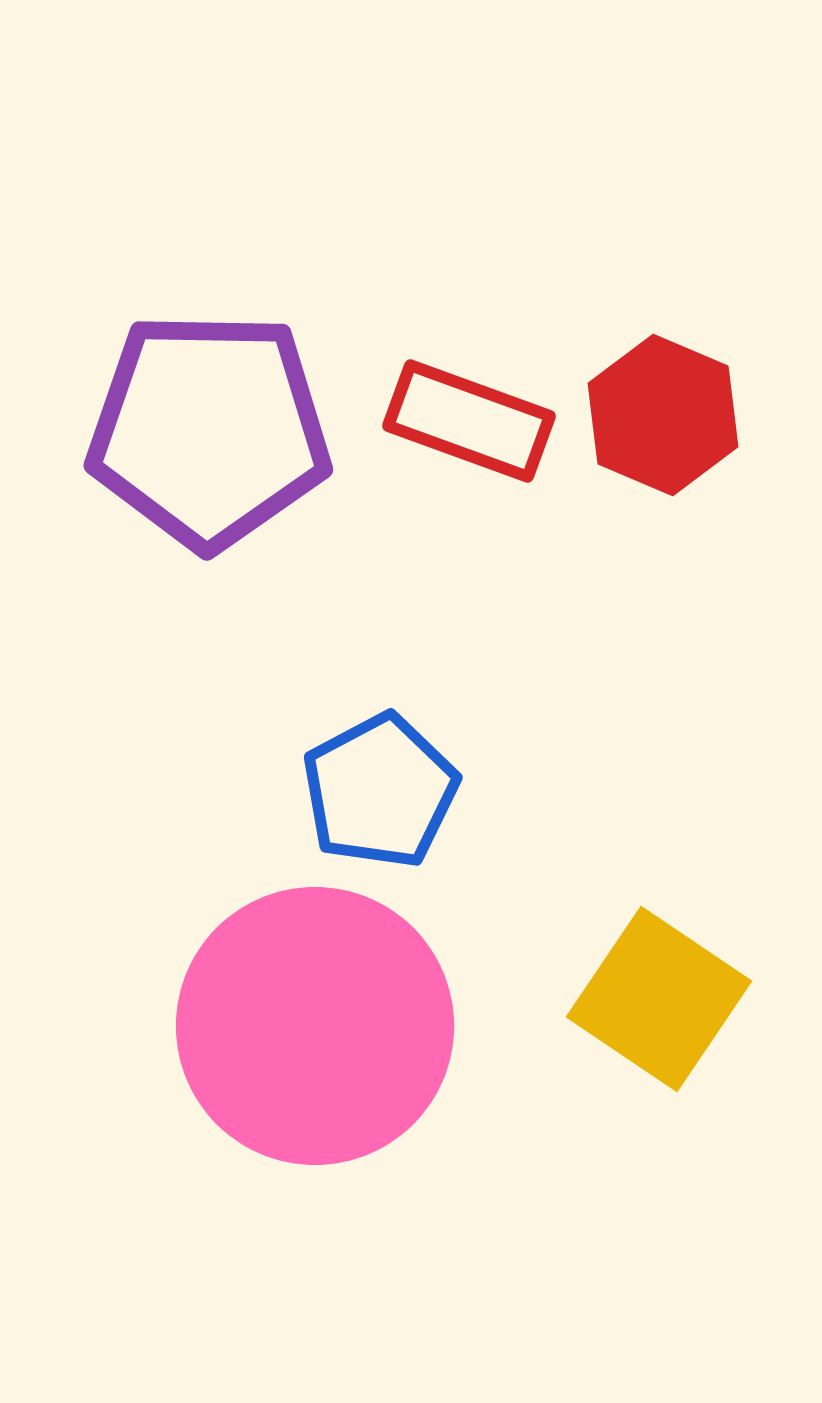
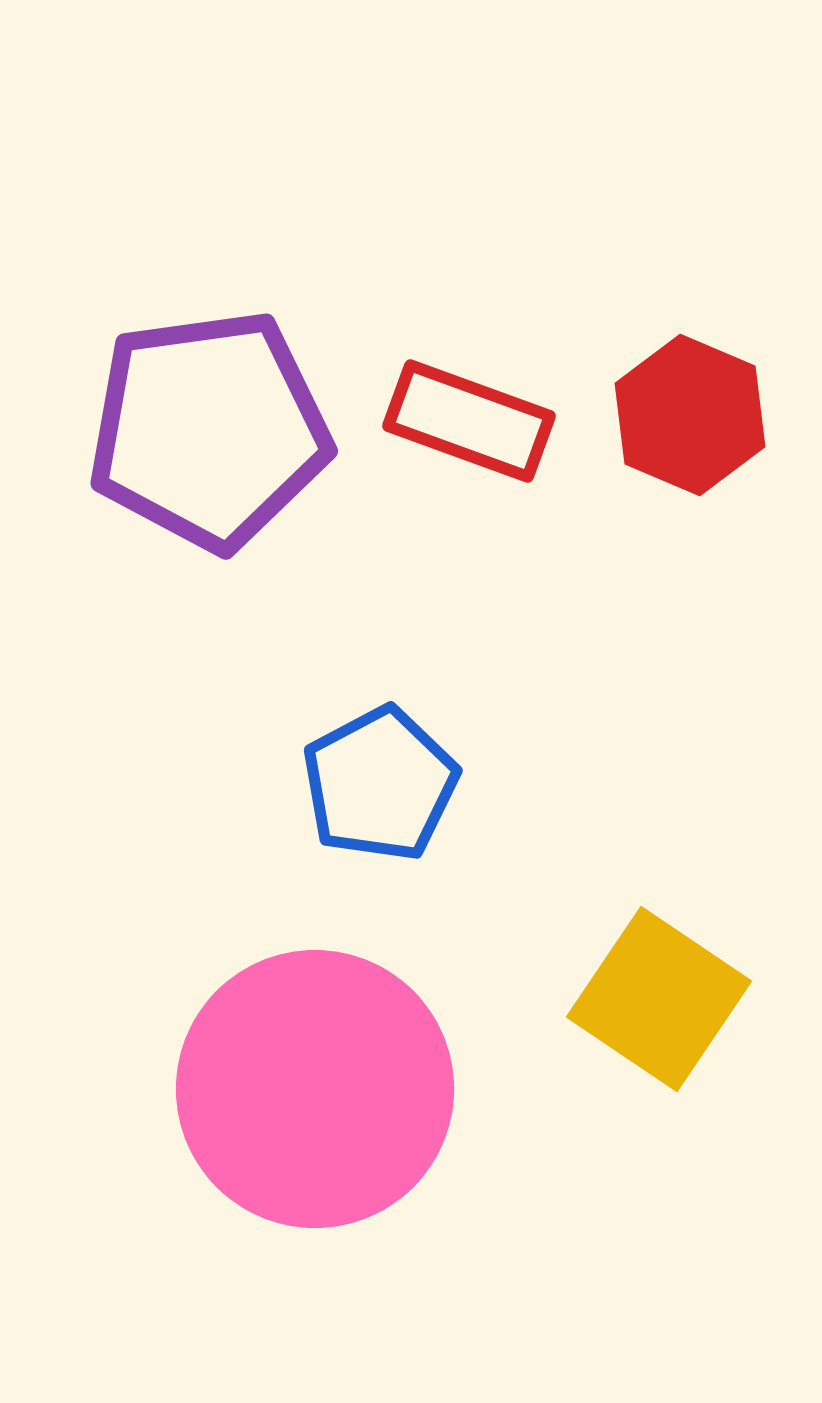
red hexagon: moved 27 px right
purple pentagon: rotated 9 degrees counterclockwise
blue pentagon: moved 7 px up
pink circle: moved 63 px down
